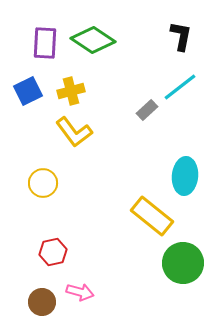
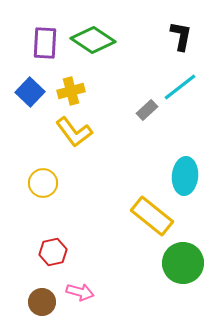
blue square: moved 2 px right, 1 px down; rotated 20 degrees counterclockwise
